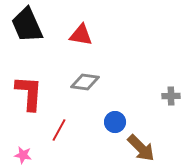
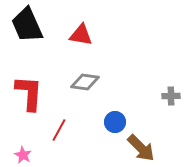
pink star: rotated 18 degrees clockwise
